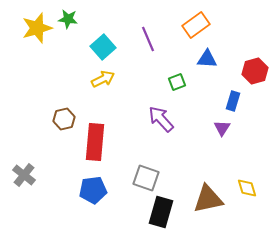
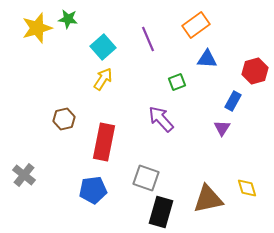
yellow arrow: rotated 30 degrees counterclockwise
blue rectangle: rotated 12 degrees clockwise
red rectangle: moved 9 px right; rotated 6 degrees clockwise
